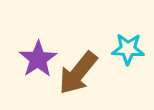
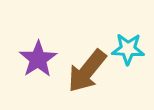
brown arrow: moved 9 px right, 2 px up
